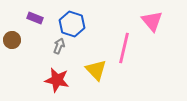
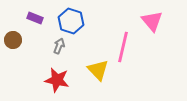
blue hexagon: moved 1 px left, 3 px up
brown circle: moved 1 px right
pink line: moved 1 px left, 1 px up
yellow triangle: moved 2 px right
